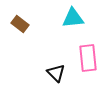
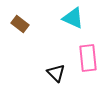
cyan triangle: rotated 30 degrees clockwise
